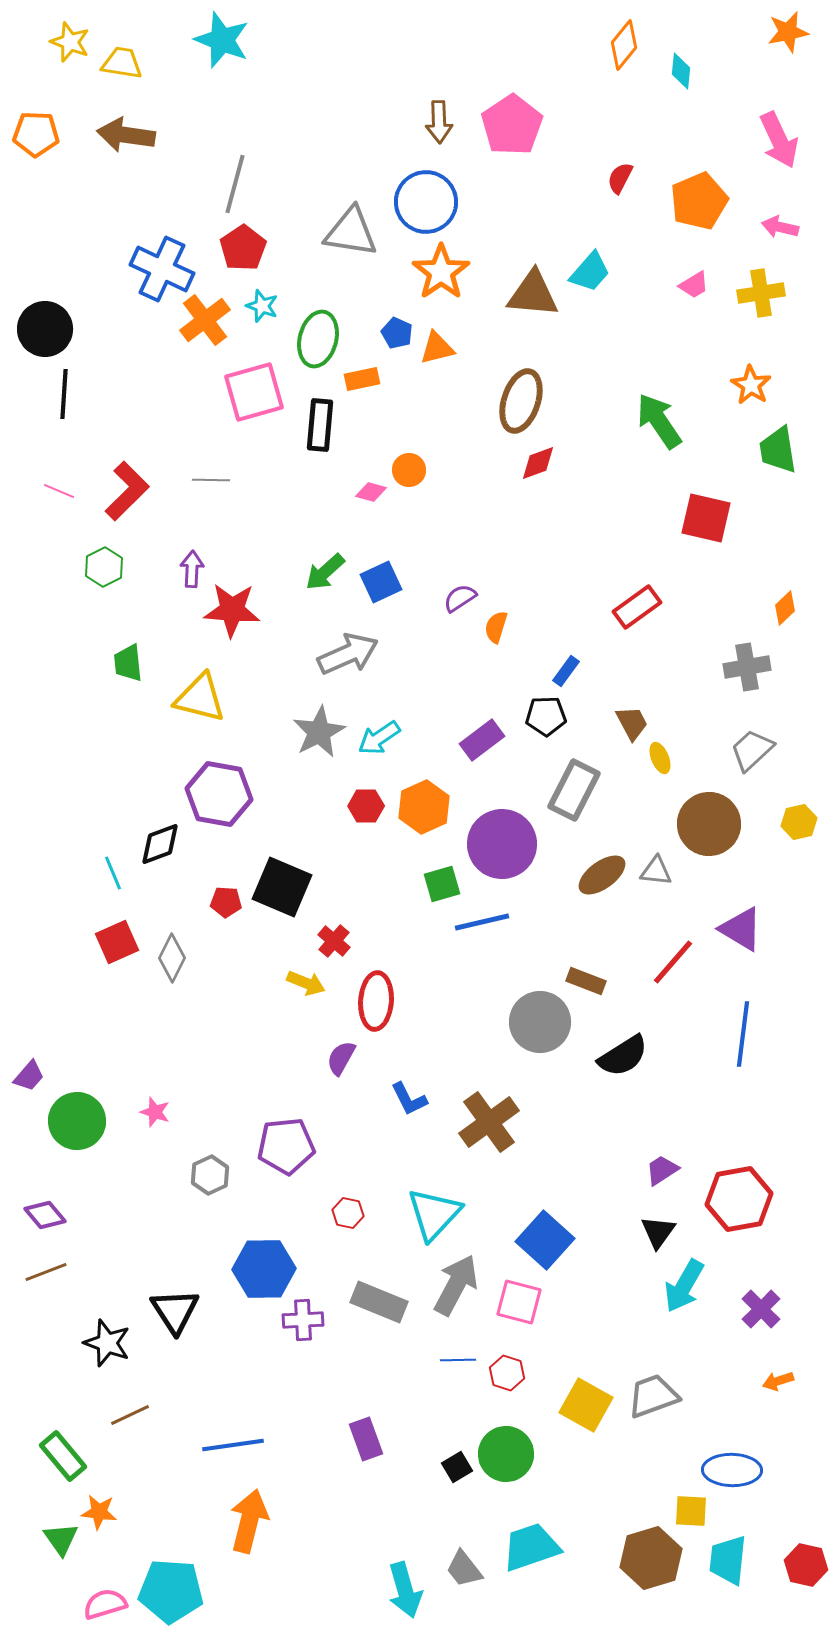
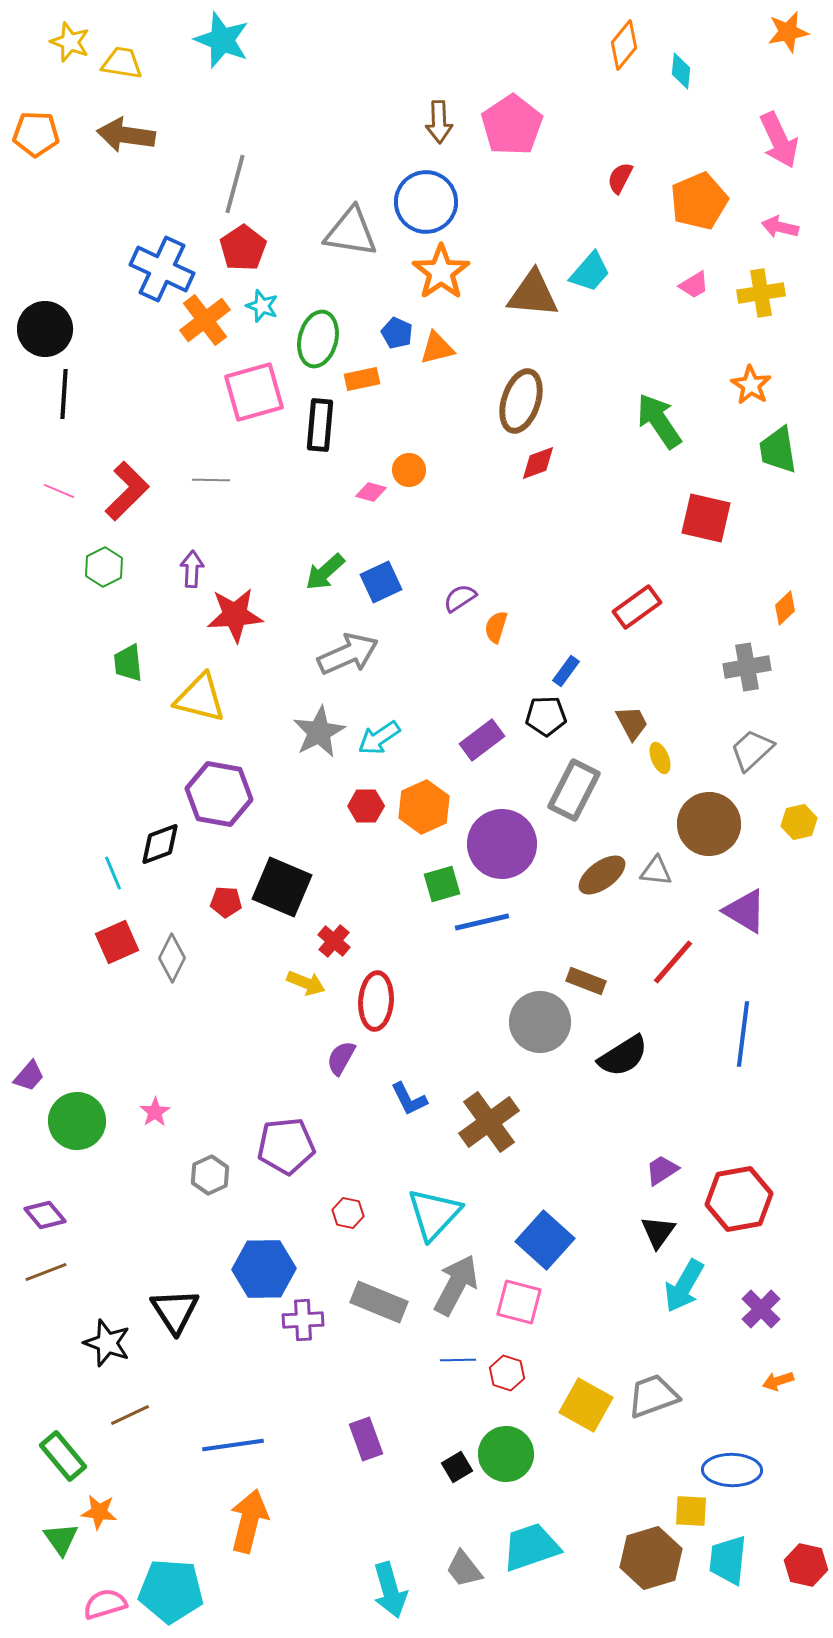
red star at (232, 610): moved 3 px right, 5 px down; rotated 8 degrees counterclockwise
purple triangle at (741, 929): moved 4 px right, 18 px up
pink star at (155, 1112): rotated 20 degrees clockwise
cyan arrow at (405, 1590): moved 15 px left
